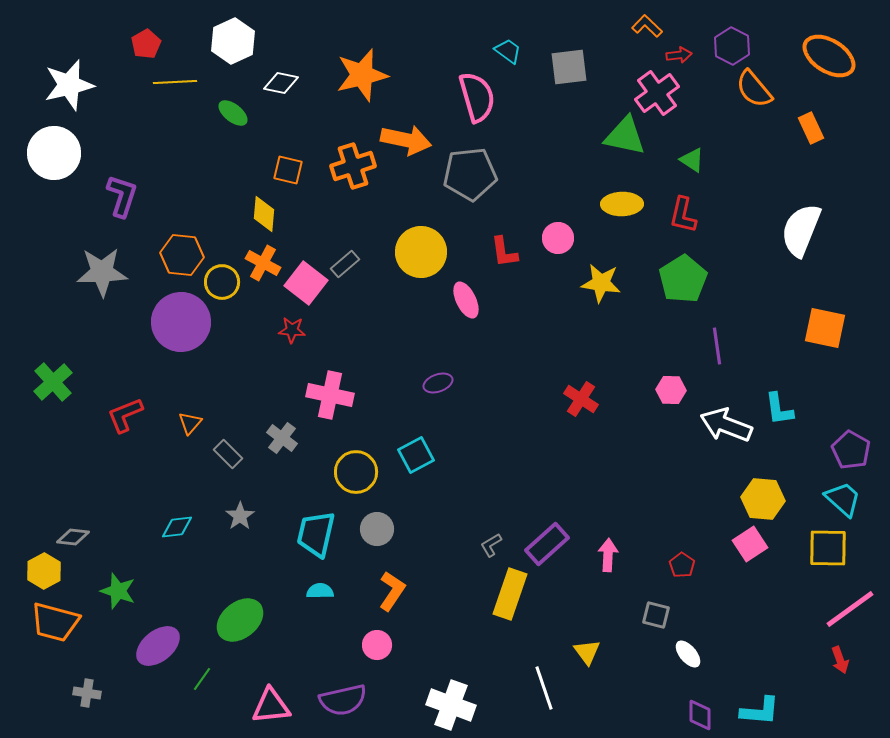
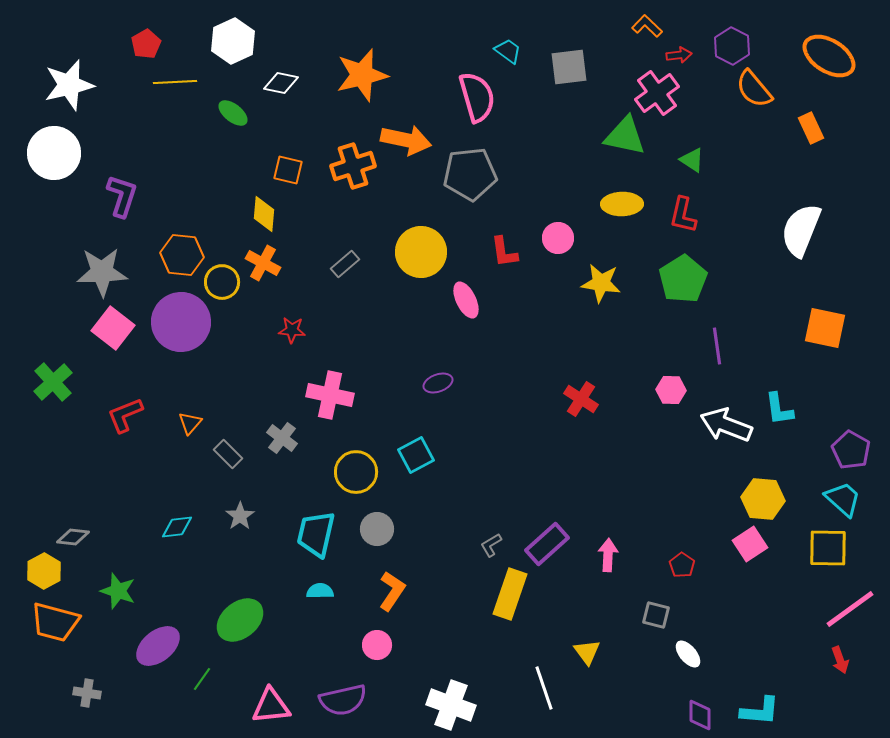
pink square at (306, 283): moved 193 px left, 45 px down
